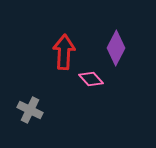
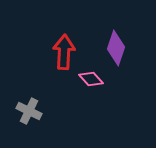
purple diamond: rotated 8 degrees counterclockwise
gray cross: moved 1 px left, 1 px down
